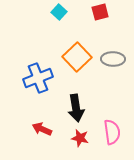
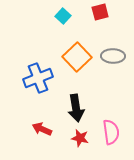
cyan square: moved 4 px right, 4 px down
gray ellipse: moved 3 px up
pink semicircle: moved 1 px left
